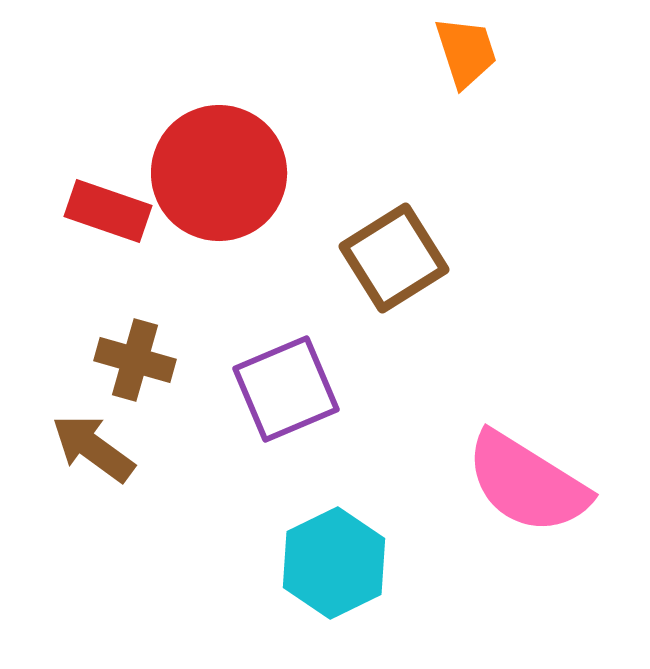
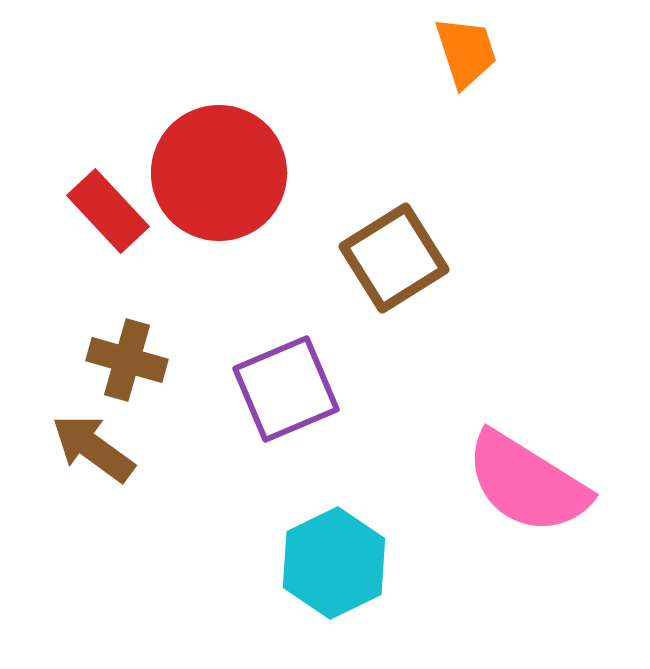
red rectangle: rotated 28 degrees clockwise
brown cross: moved 8 px left
